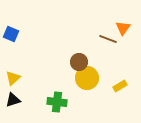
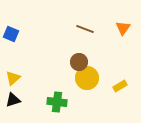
brown line: moved 23 px left, 10 px up
